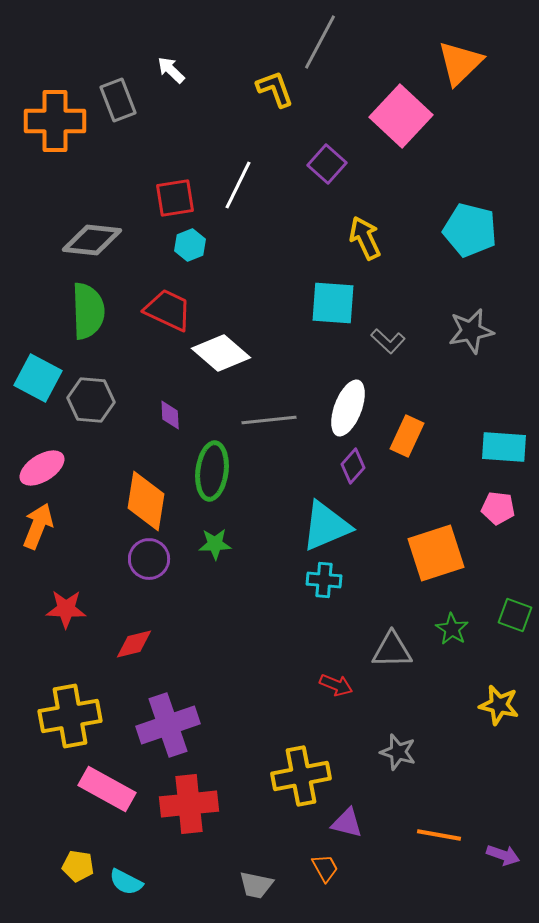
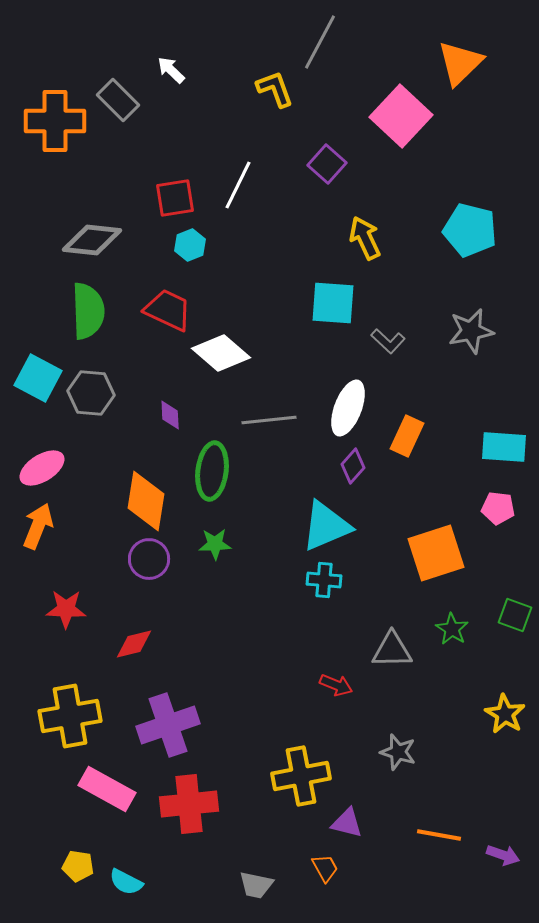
gray rectangle at (118, 100): rotated 24 degrees counterclockwise
gray hexagon at (91, 400): moved 7 px up
yellow star at (499, 705): moved 6 px right, 9 px down; rotated 18 degrees clockwise
